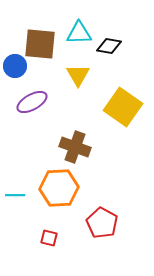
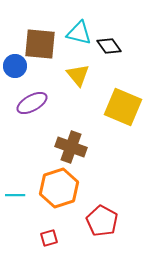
cyan triangle: rotated 16 degrees clockwise
black diamond: rotated 45 degrees clockwise
yellow triangle: rotated 10 degrees counterclockwise
purple ellipse: moved 1 px down
yellow square: rotated 12 degrees counterclockwise
brown cross: moved 4 px left
orange hexagon: rotated 15 degrees counterclockwise
red pentagon: moved 2 px up
red square: rotated 30 degrees counterclockwise
